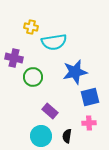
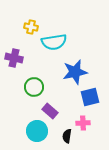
green circle: moved 1 px right, 10 px down
pink cross: moved 6 px left
cyan circle: moved 4 px left, 5 px up
